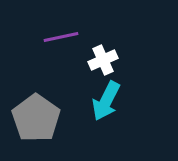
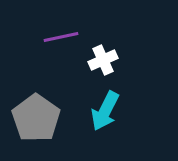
cyan arrow: moved 1 px left, 10 px down
